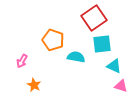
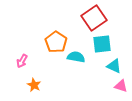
orange pentagon: moved 3 px right, 2 px down; rotated 15 degrees clockwise
